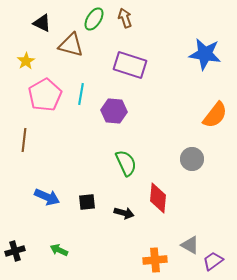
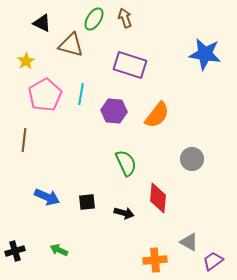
orange semicircle: moved 58 px left
gray triangle: moved 1 px left, 3 px up
